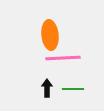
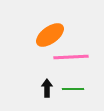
orange ellipse: rotated 60 degrees clockwise
pink line: moved 8 px right, 1 px up
